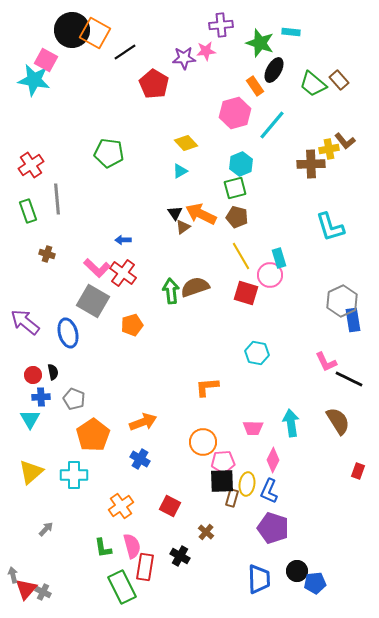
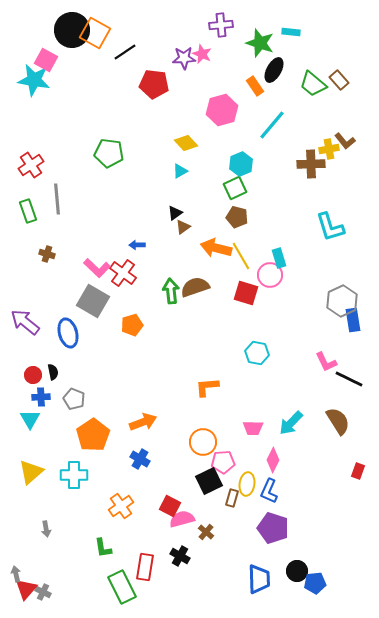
pink star at (206, 51): moved 4 px left, 3 px down; rotated 30 degrees clockwise
red pentagon at (154, 84): rotated 24 degrees counterclockwise
pink hexagon at (235, 113): moved 13 px left, 3 px up
green square at (235, 188): rotated 10 degrees counterclockwise
black triangle at (175, 213): rotated 28 degrees clockwise
orange arrow at (201, 214): moved 15 px right, 34 px down; rotated 12 degrees counterclockwise
blue arrow at (123, 240): moved 14 px right, 5 px down
cyan arrow at (291, 423): rotated 128 degrees counterclockwise
black square at (222, 481): moved 13 px left; rotated 24 degrees counterclockwise
gray arrow at (46, 529): rotated 126 degrees clockwise
pink semicircle at (132, 546): moved 50 px right, 27 px up; rotated 90 degrees counterclockwise
gray arrow at (13, 575): moved 3 px right, 1 px up
